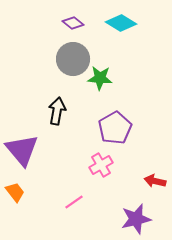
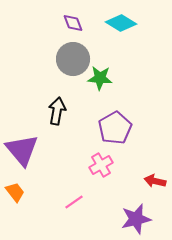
purple diamond: rotated 30 degrees clockwise
